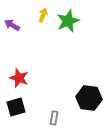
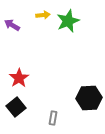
yellow arrow: rotated 64 degrees clockwise
red star: rotated 18 degrees clockwise
black hexagon: rotated 10 degrees counterclockwise
black square: rotated 24 degrees counterclockwise
gray rectangle: moved 1 px left
